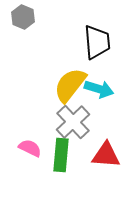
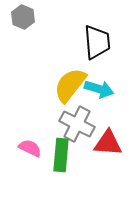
gray cross: moved 4 px right, 2 px down; rotated 20 degrees counterclockwise
red triangle: moved 2 px right, 12 px up
